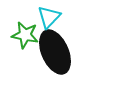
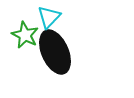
green star: rotated 16 degrees clockwise
